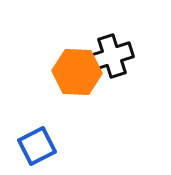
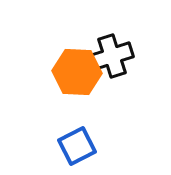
blue square: moved 40 px right
